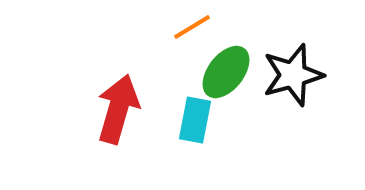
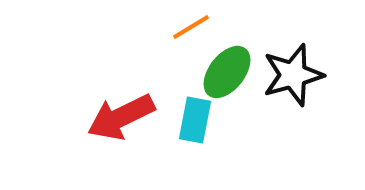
orange line: moved 1 px left
green ellipse: moved 1 px right
red arrow: moved 3 px right, 8 px down; rotated 132 degrees counterclockwise
